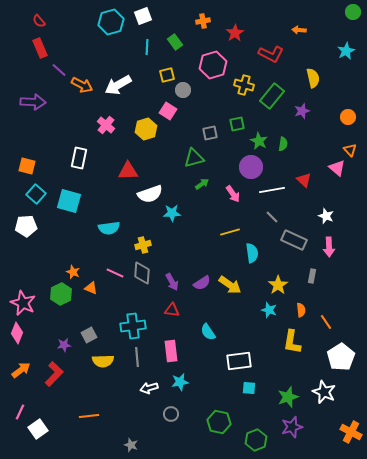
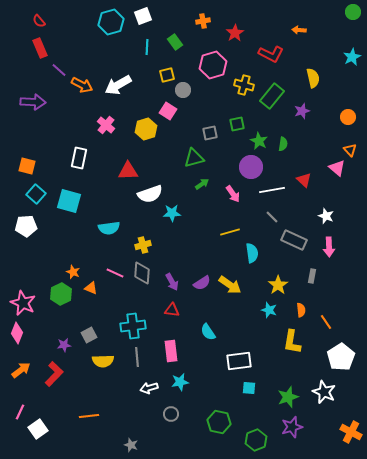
cyan star at (346, 51): moved 6 px right, 6 px down
